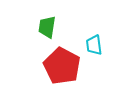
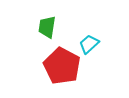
cyan trapezoid: moved 5 px left, 1 px up; rotated 55 degrees clockwise
